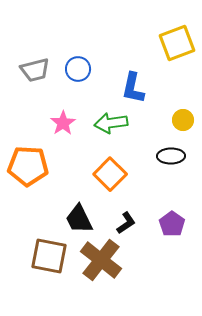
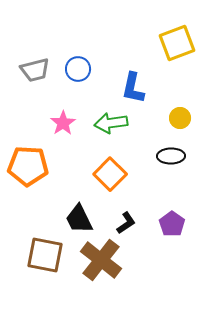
yellow circle: moved 3 px left, 2 px up
brown square: moved 4 px left, 1 px up
